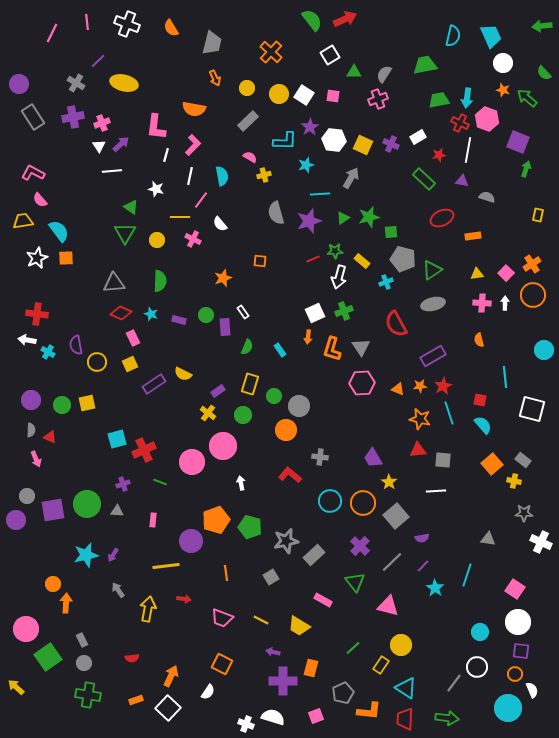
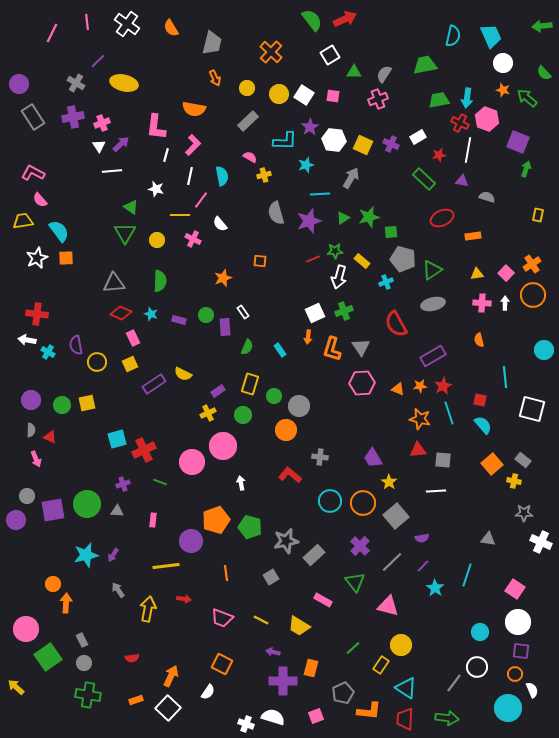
white cross at (127, 24): rotated 15 degrees clockwise
yellow line at (180, 217): moved 2 px up
yellow cross at (208, 413): rotated 28 degrees clockwise
